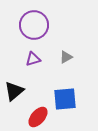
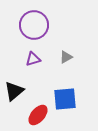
red ellipse: moved 2 px up
